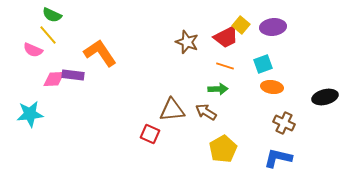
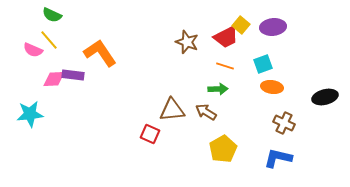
yellow line: moved 1 px right, 5 px down
